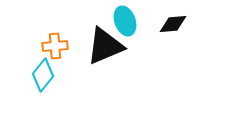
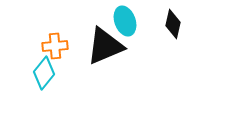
black diamond: rotated 72 degrees counterclockwise
cyan diamond: moved 1 px right, 2 px up
